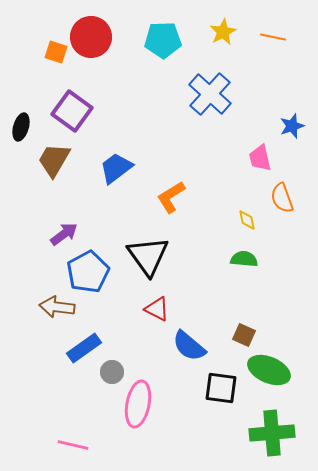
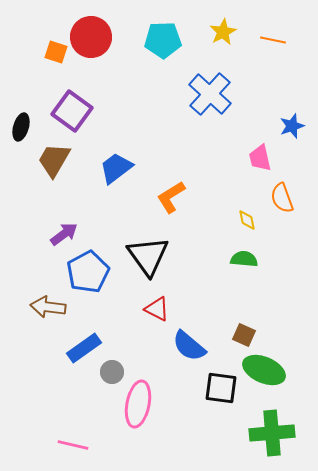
orange line: moved 3 px down
brown arrow: moved 9 px left
green ellipse: moved 5 px left
